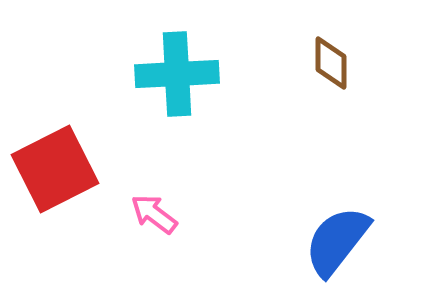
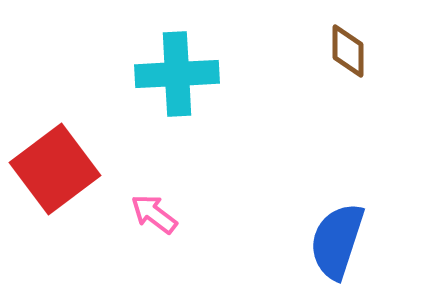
brown diamond: moved 17 px right, 12 px up
red square: rotated 10 degrees counterclockwise
blue semicircle: rotated 20 degrees counterclockwise
